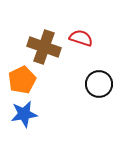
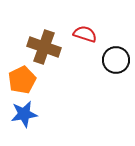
red semicircle: moved 4 px right, 4 px up
black circle: moved 17 px right, 24 px up
